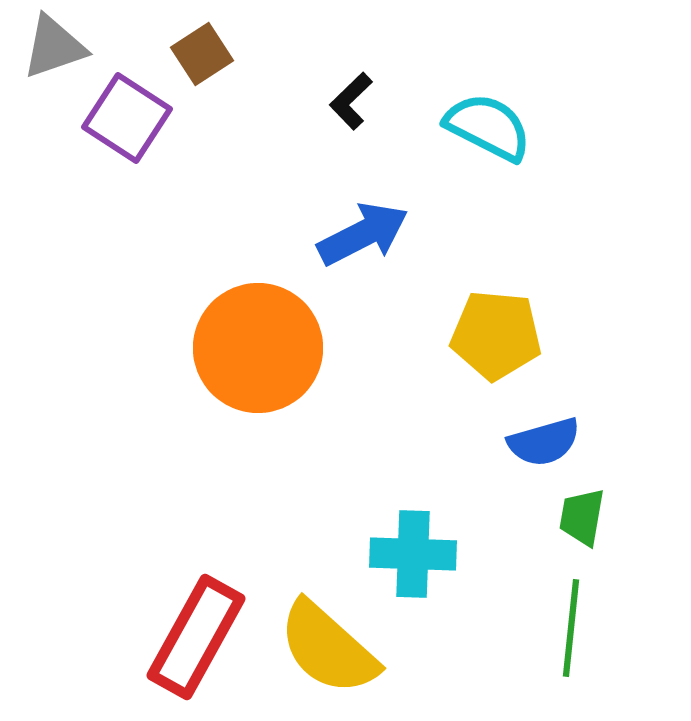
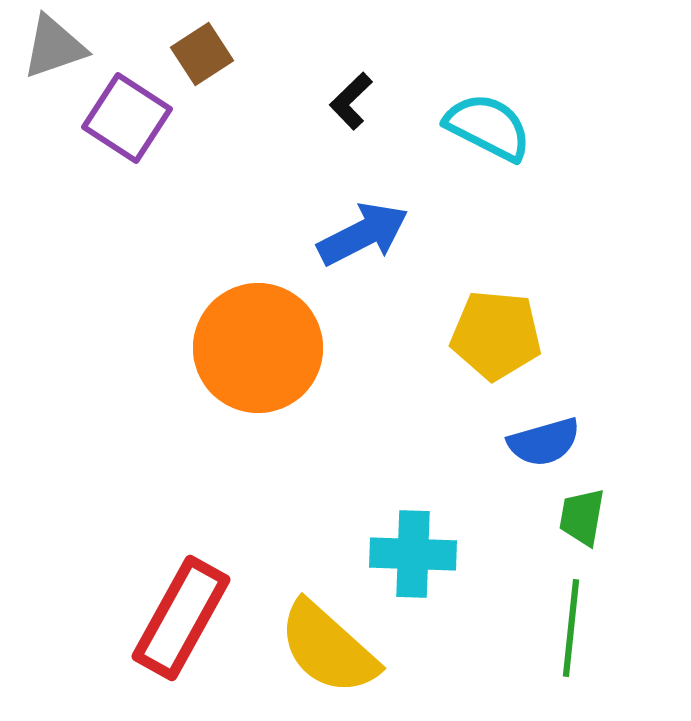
red rectangle: moved 15 px left, 19 px up
